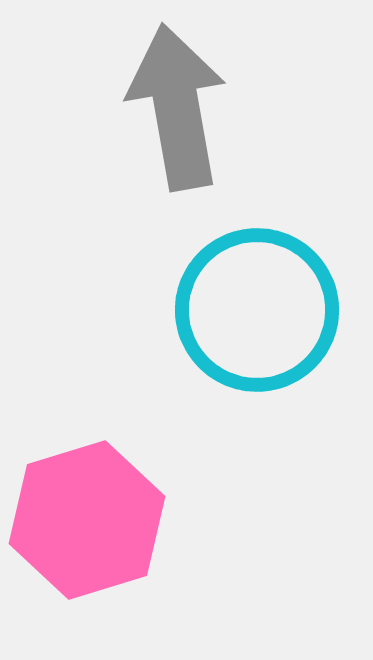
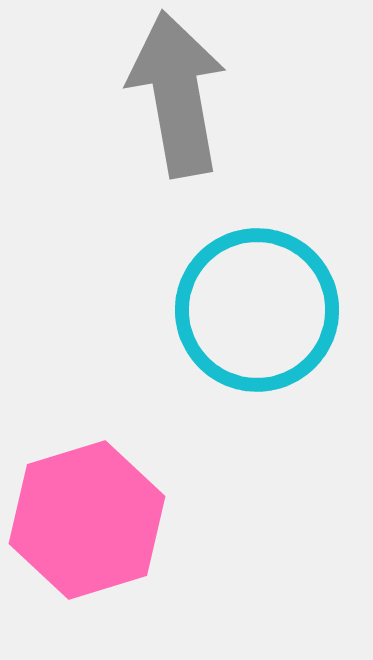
gray arrow: moved 13 px up
